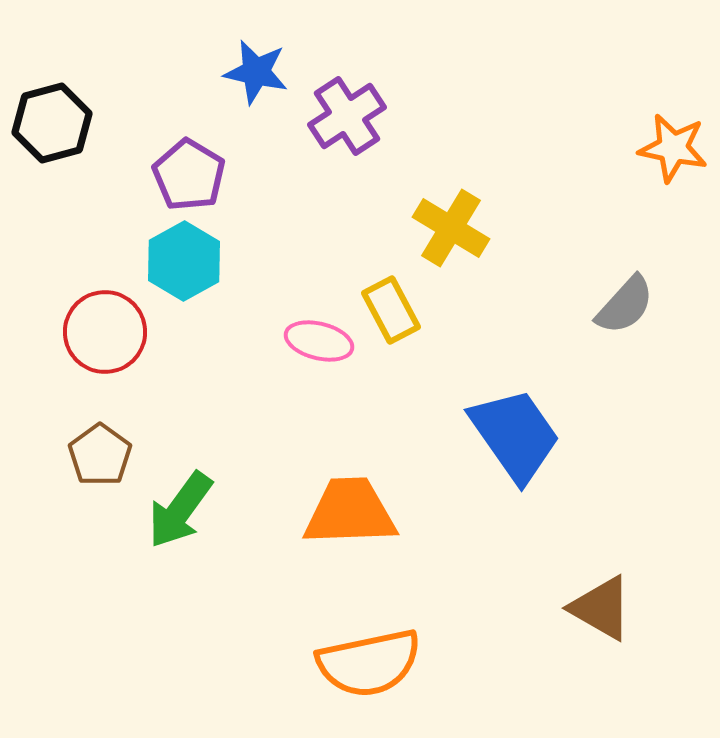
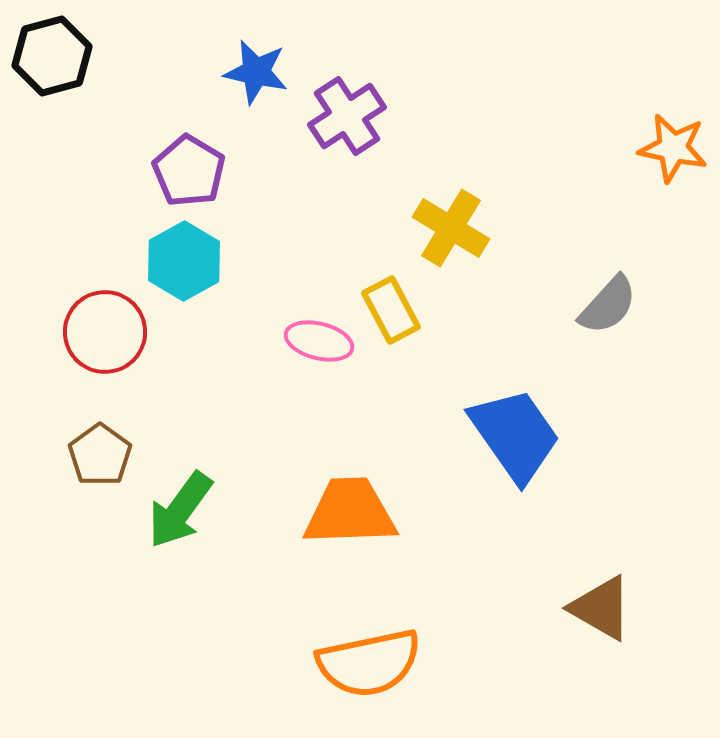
black hexagon: moved 67 px up
purple pentagon: moved 4 px up
gray semicircle: moved 17 px left
